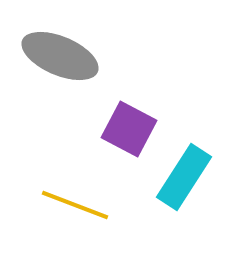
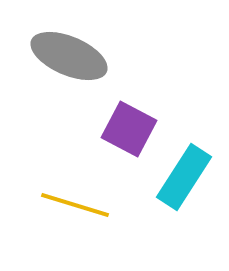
gray ellipse: moved 9 px right
yellow line: rotated 4 degrees counterclockwise
